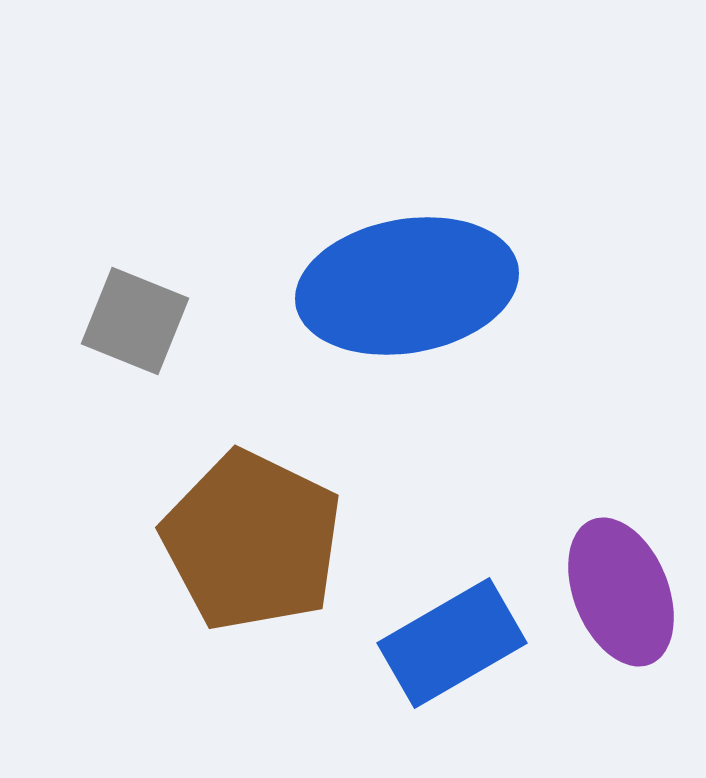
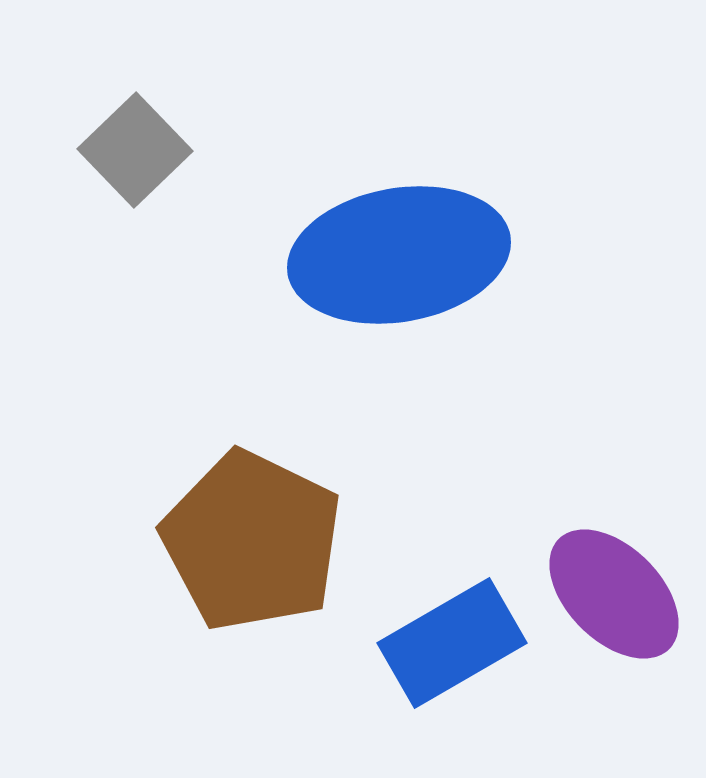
blue ellipse: moved 8 px left, 31 px up
gray square: moved 171 px up; rotated 24 degrees clockwise
purple ellipse: moved 7 px left, 2 px down; rotated 23 degrees counterclockwise
